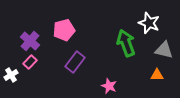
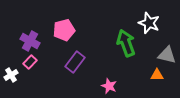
purple cross: rotated 12 degrees counterclockwise
gray triangle: moved 3 px right, 5 px down
